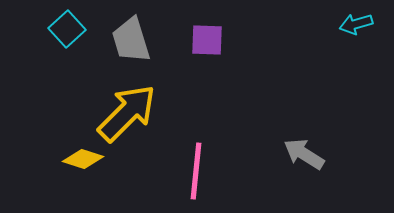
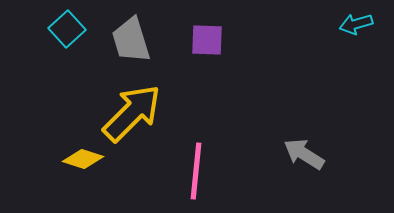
yellow arrow: moved 5 px right
